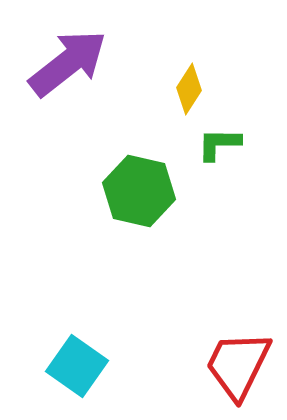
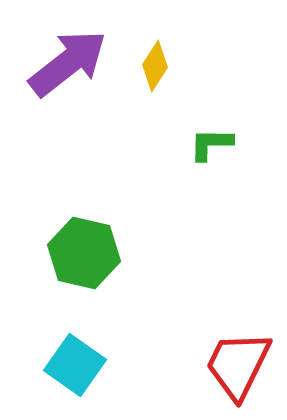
yellow diamond: moved 34 px left, 23 px up
green L-shape: moved 8 px left
green hexagon: moved 55 px left, 62 px down
cyan square: moved 2 px left, 1 px up
